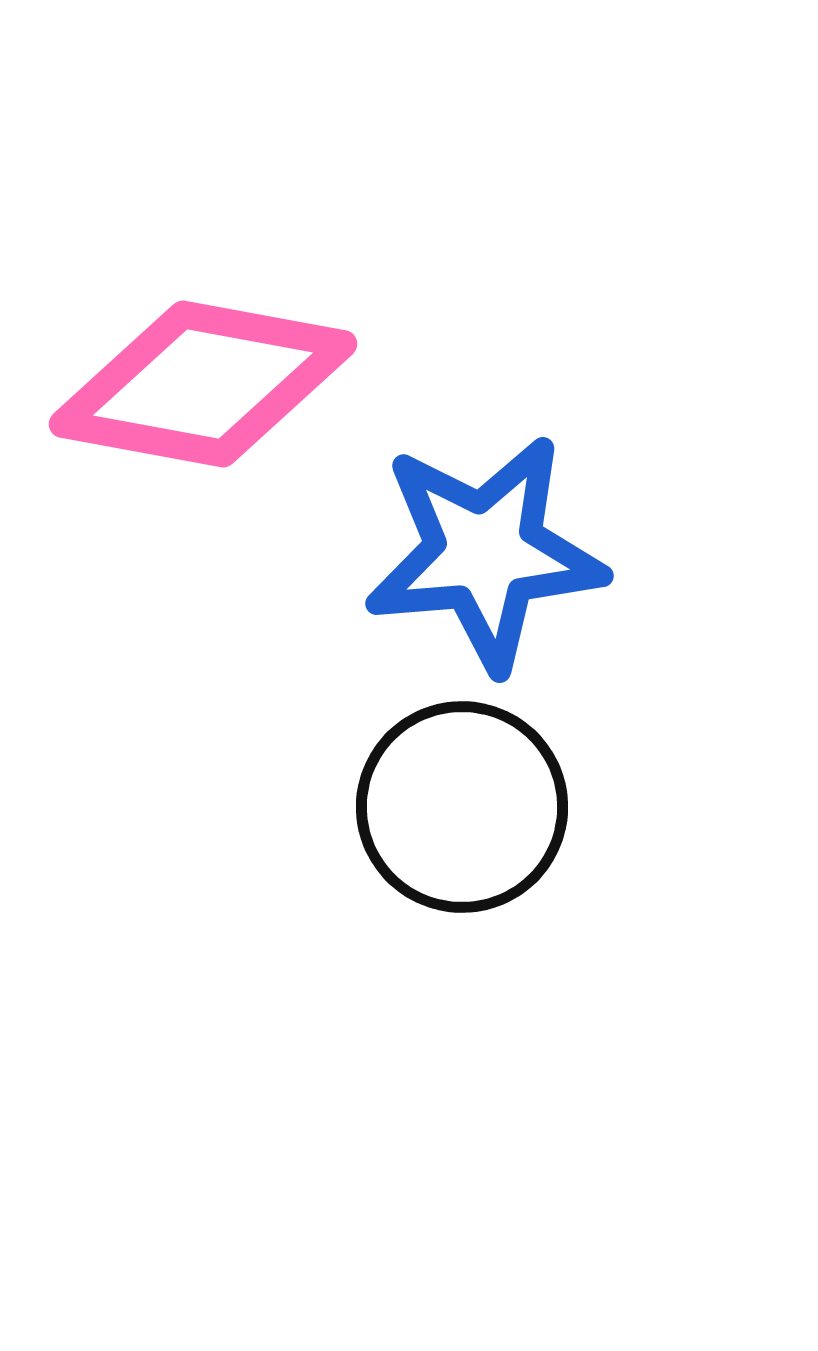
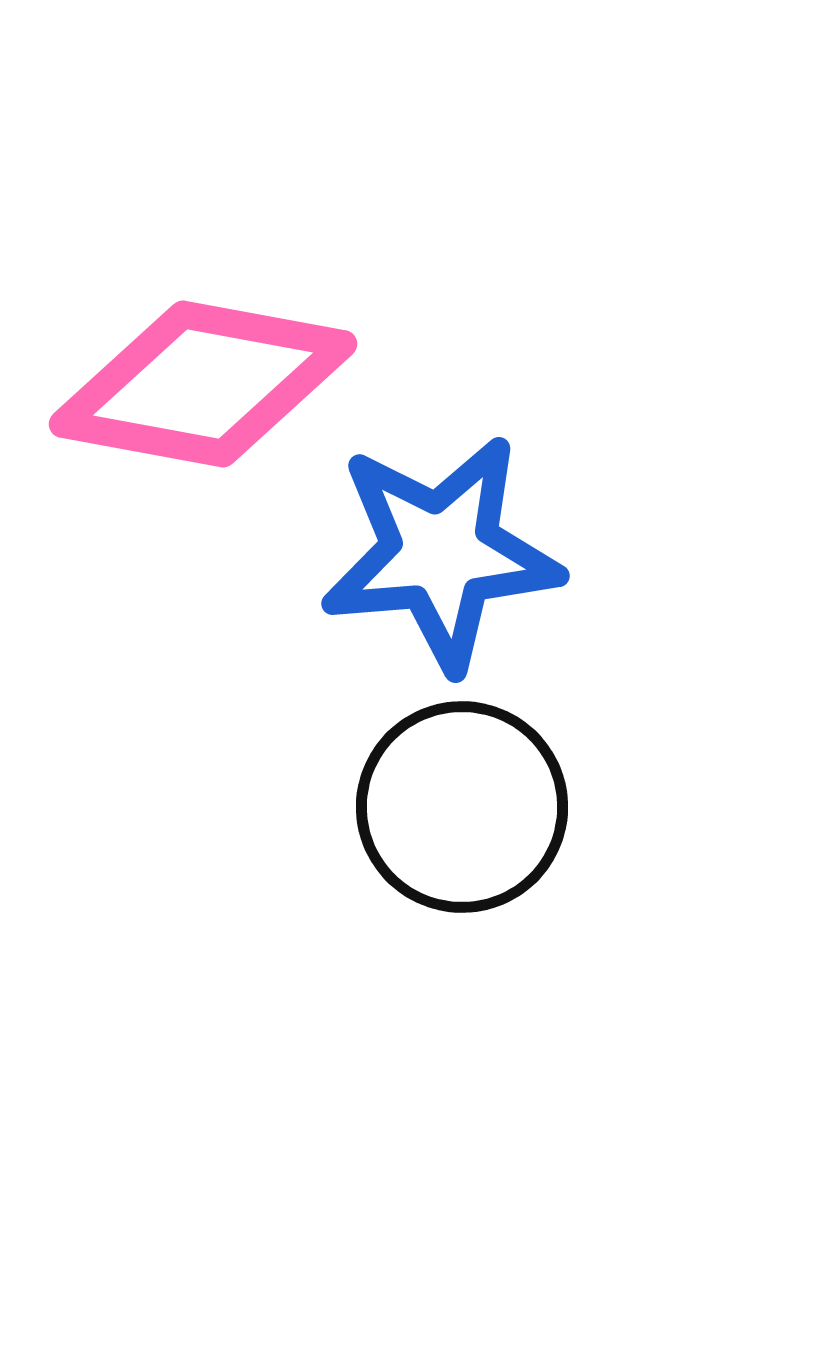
blue star: moved 44 px left
